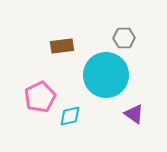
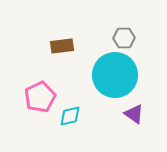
cyan circle: moved 9 px right
